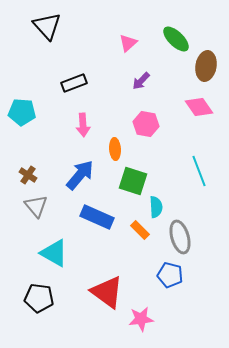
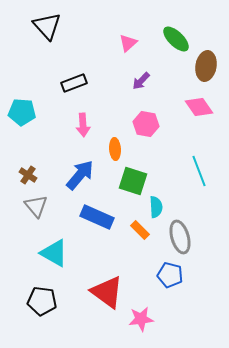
black pentagon: moved 3 px right, 3 px down
